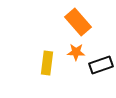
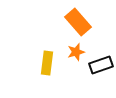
orange star: rotated 18 degrees counterclockwise
